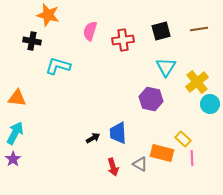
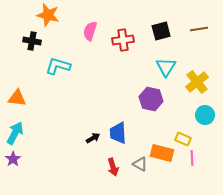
cyan circle: moved 5 px left, 11 px down
yellow rectangle: rotated 21 degrees counterclockwise
